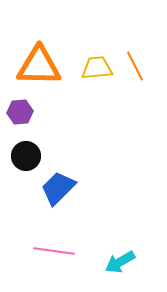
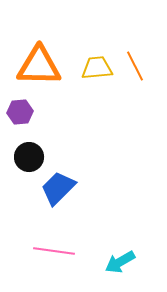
black circle: moved 3 px right, 1 px down
